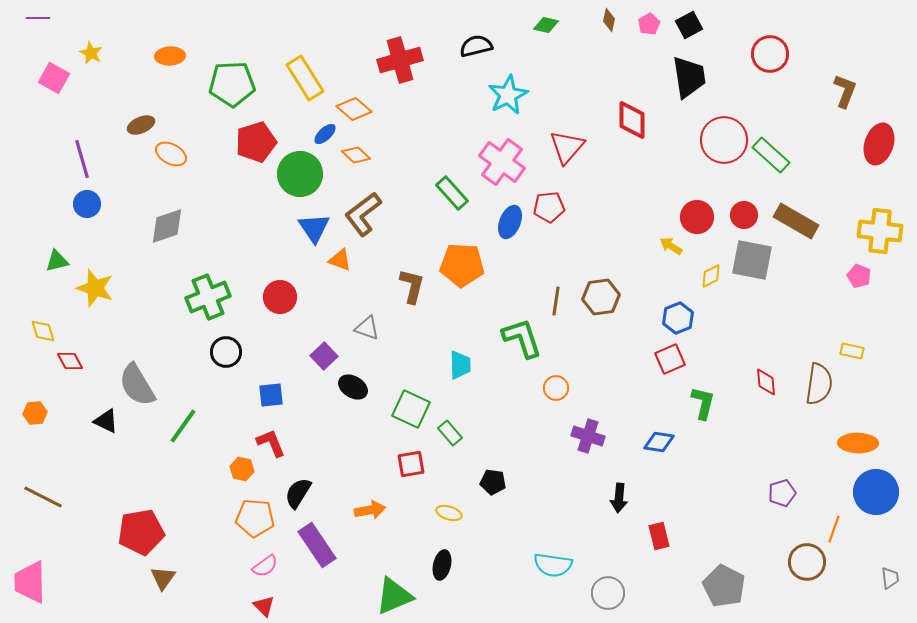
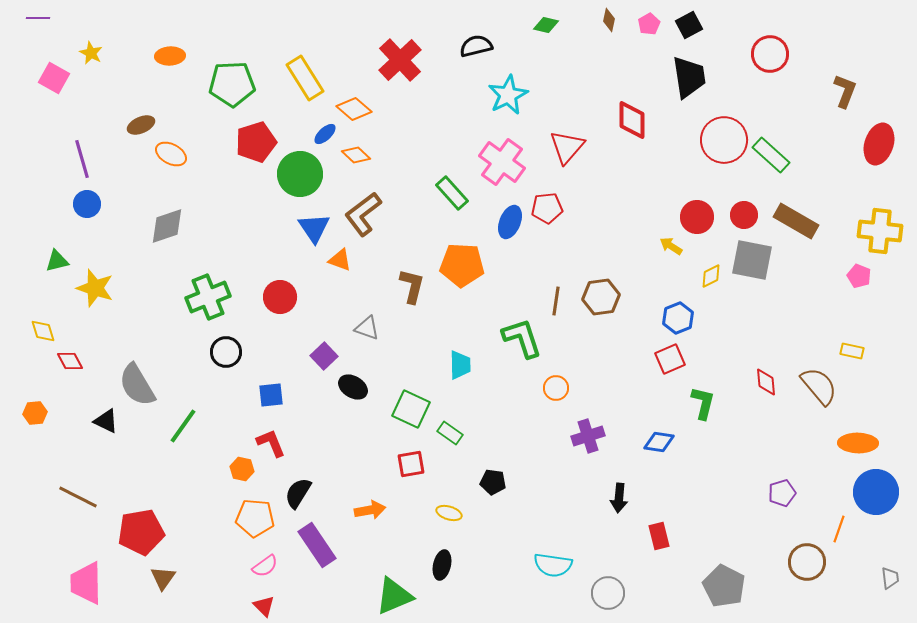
red cross at (400, 60): rotated 27 degrees counterclockwise
red pentagon at (549, 207): moved 2 px left, 1 px down
brown semicircle at (819, 384): moved 2 px down; rotated 48 degrees counterclockwise
green rectangle at (450, 433): rotated 15 degrees counterclockwise
purple cross at (588, 436): rotated 36 degrees counterclockwise
brown line at (43, 497): moved 35 px right
orange line at (834, 529): moved 5 px right
pink trapezoid at (30, 582): moved 56 px right, 1 px down
